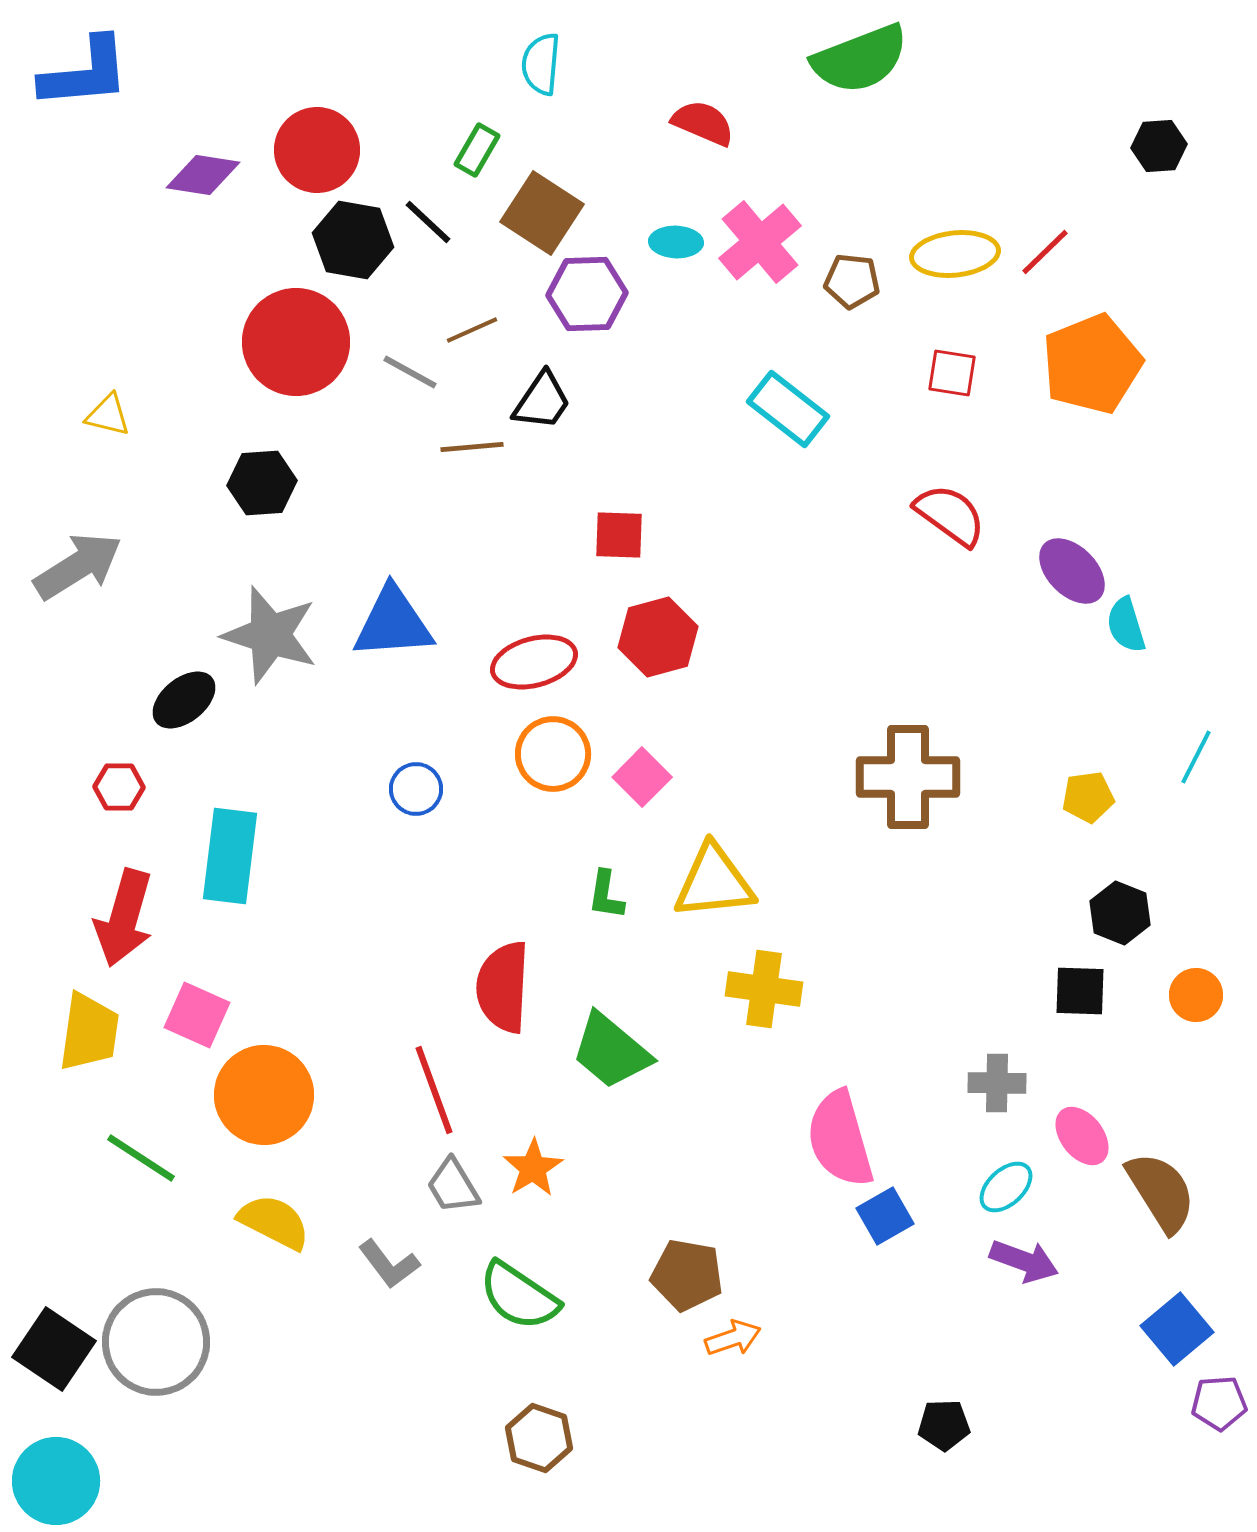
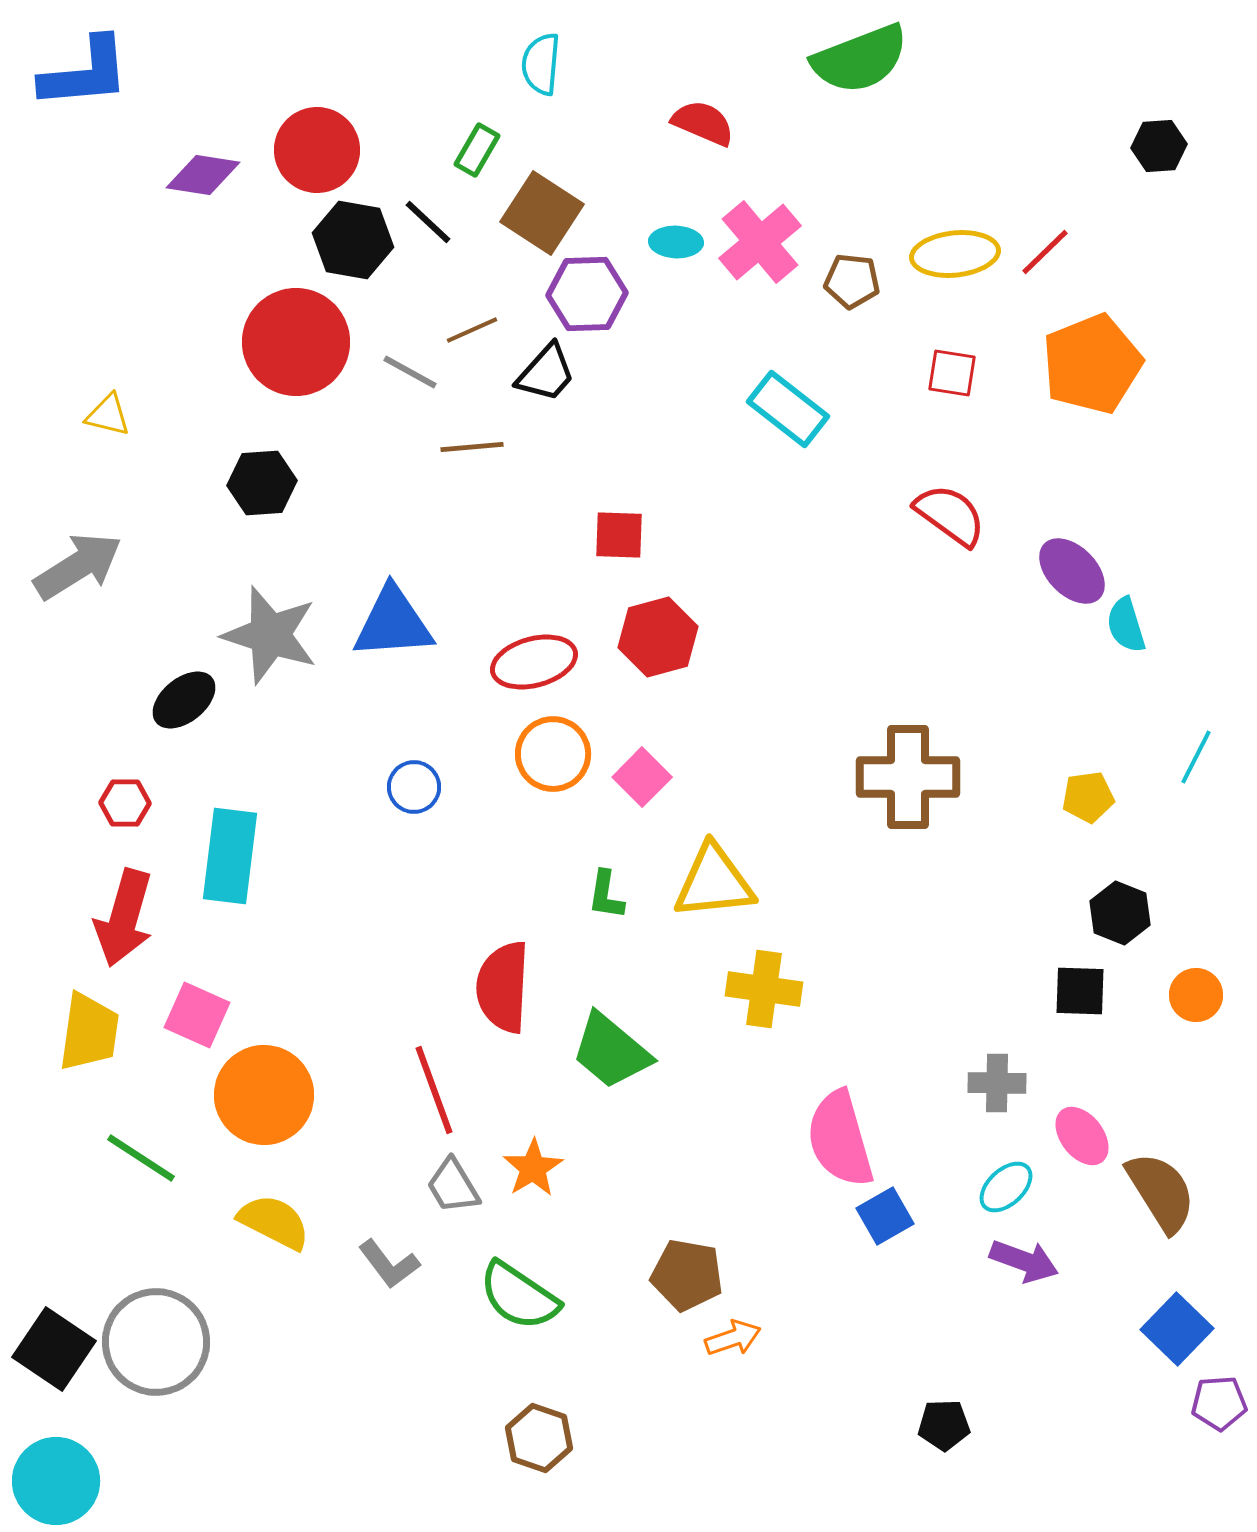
black trapezoid at (542, 401): moved 4 px right, 28 px up; rotated 8 degrees clockwise
red hexagon at (119, 787): moved 6 px right, 16 px down
blue circle at (416, 789): moved 2 px left, 2 px up
blue square at (1177, 1329): rotated 6 degrees counterclockwise
